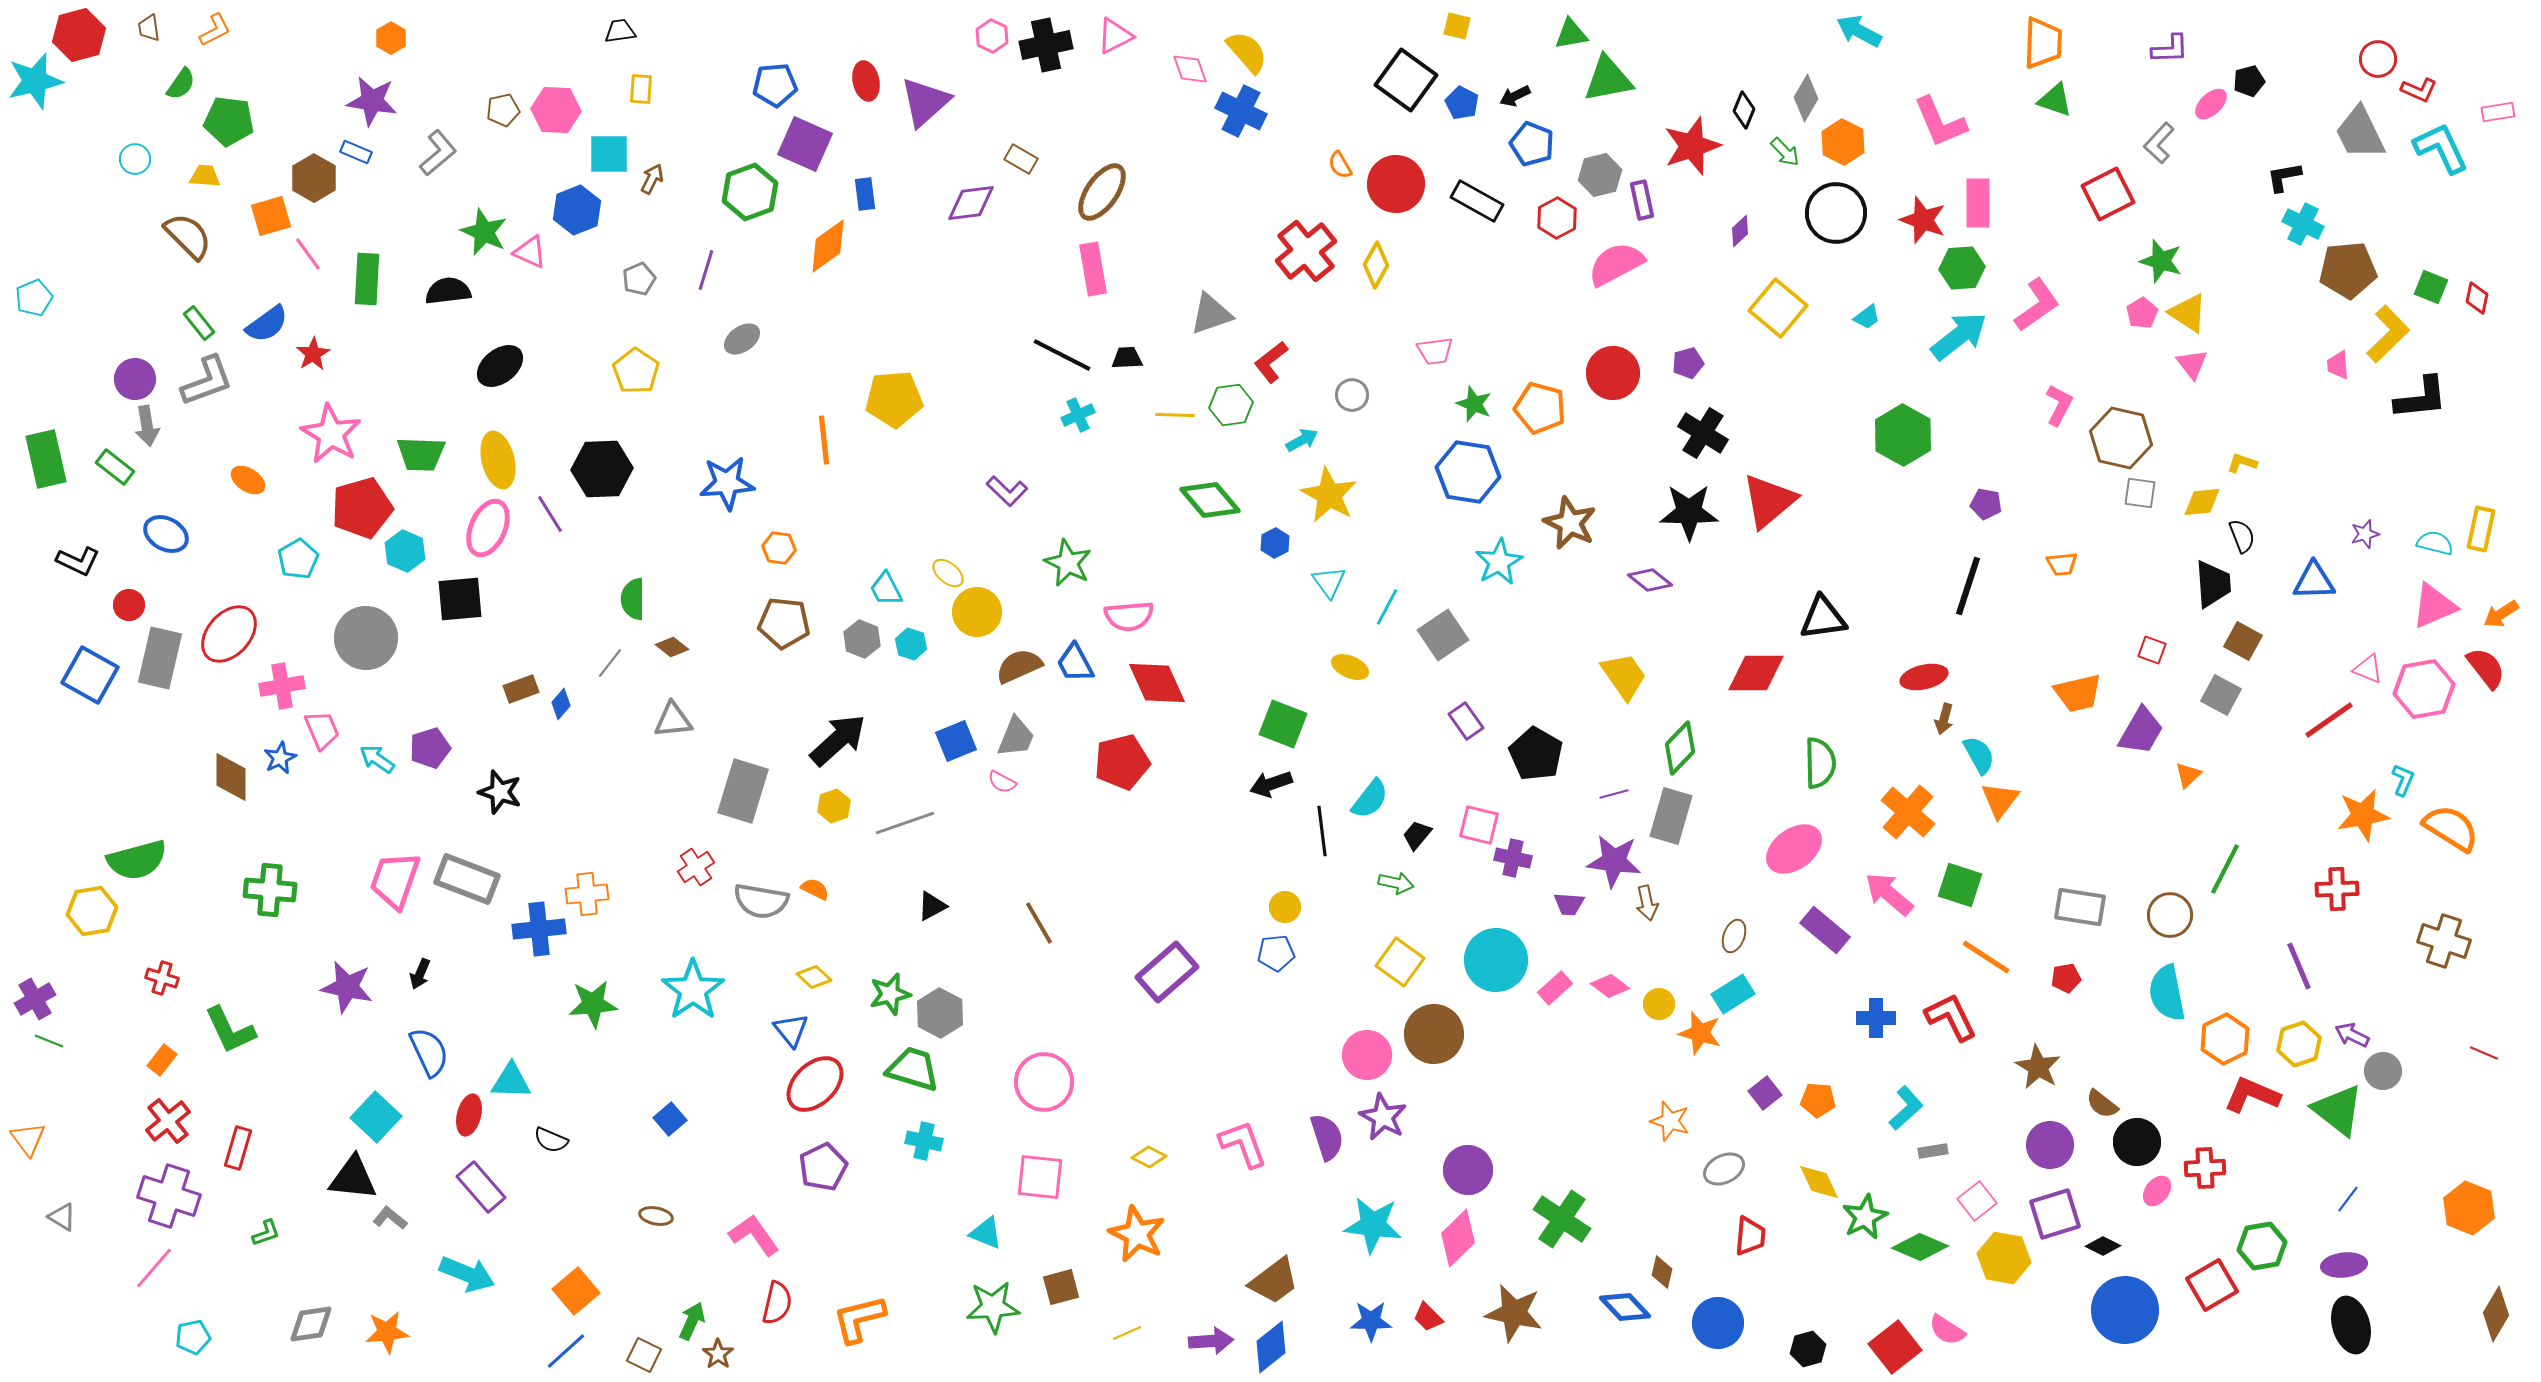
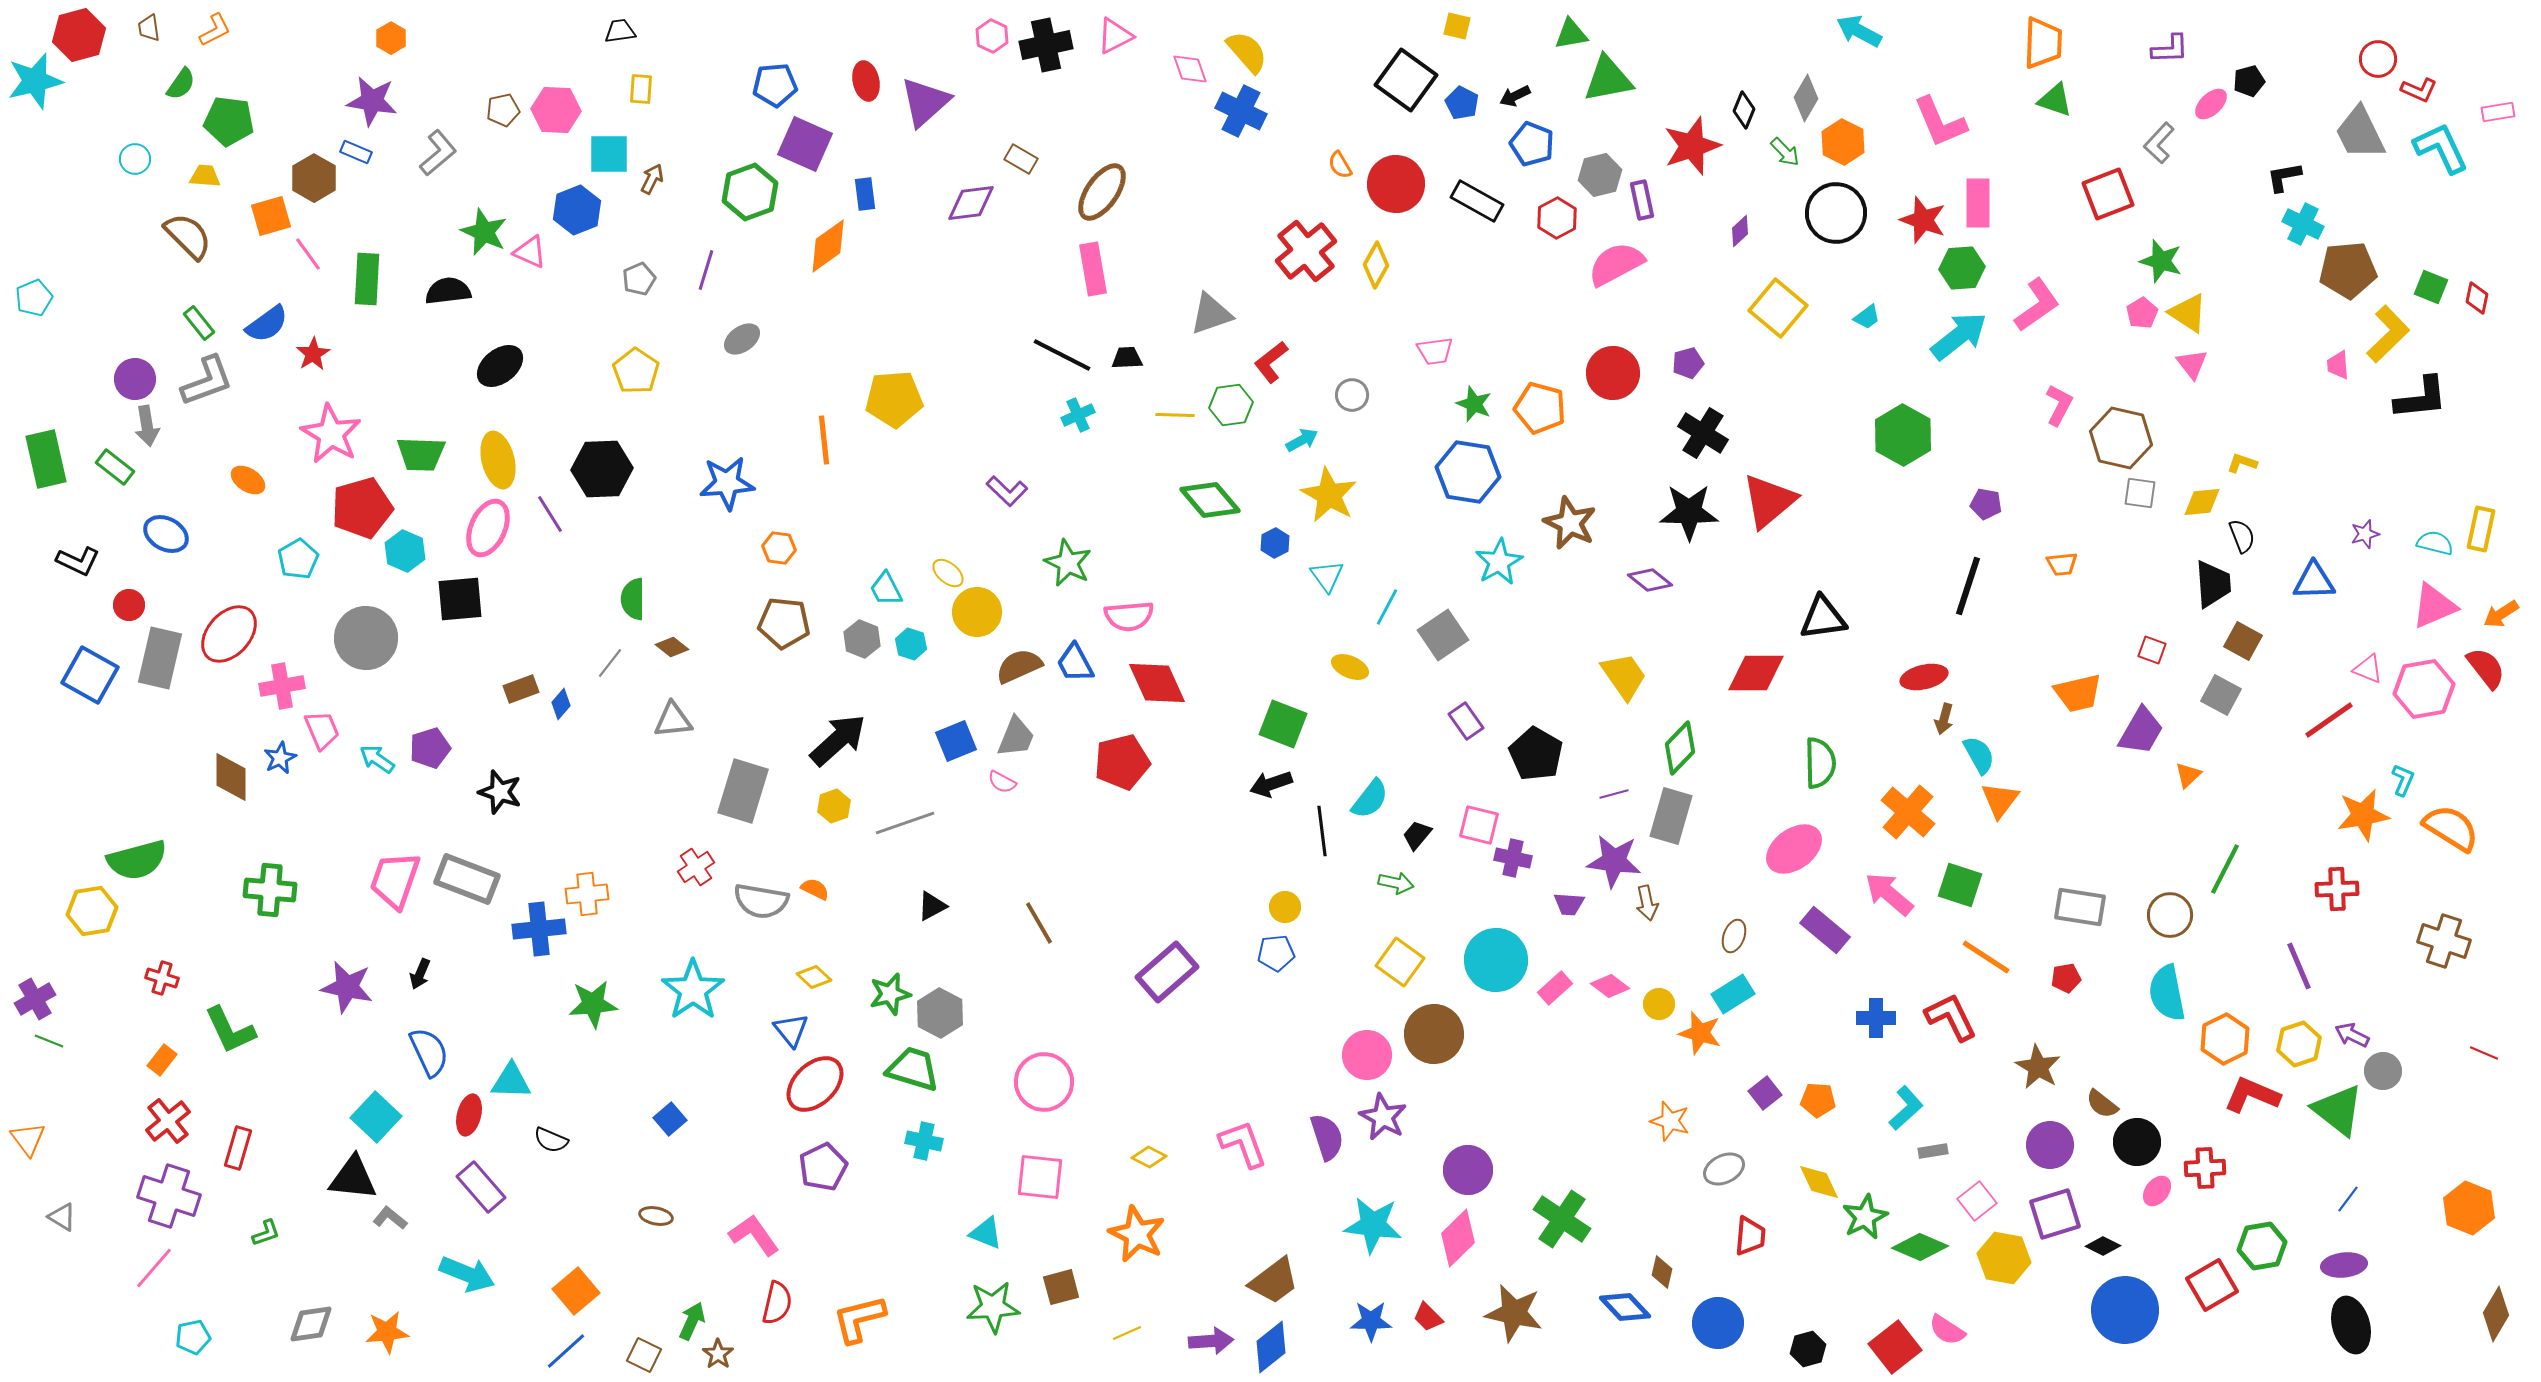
red square at (2108, 194): rotated 6 degrees clockwise
cyan triangle at (1329, 582): moved 2 px left, 6 px up
